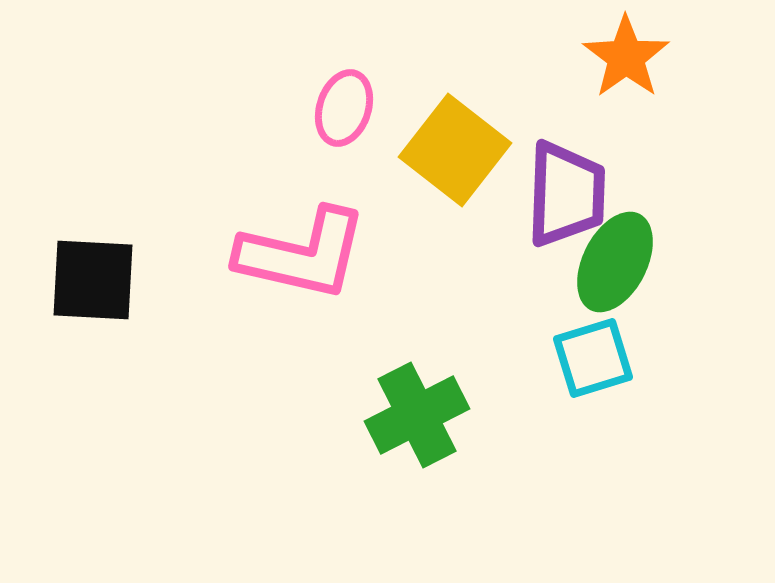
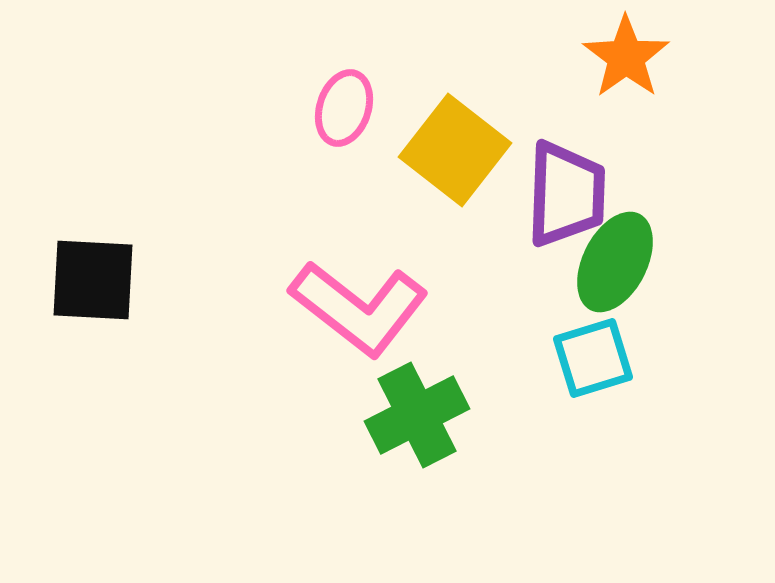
pink L-shape: moved 57 px right, 54 px down; rotated 25 degrees clockwise
